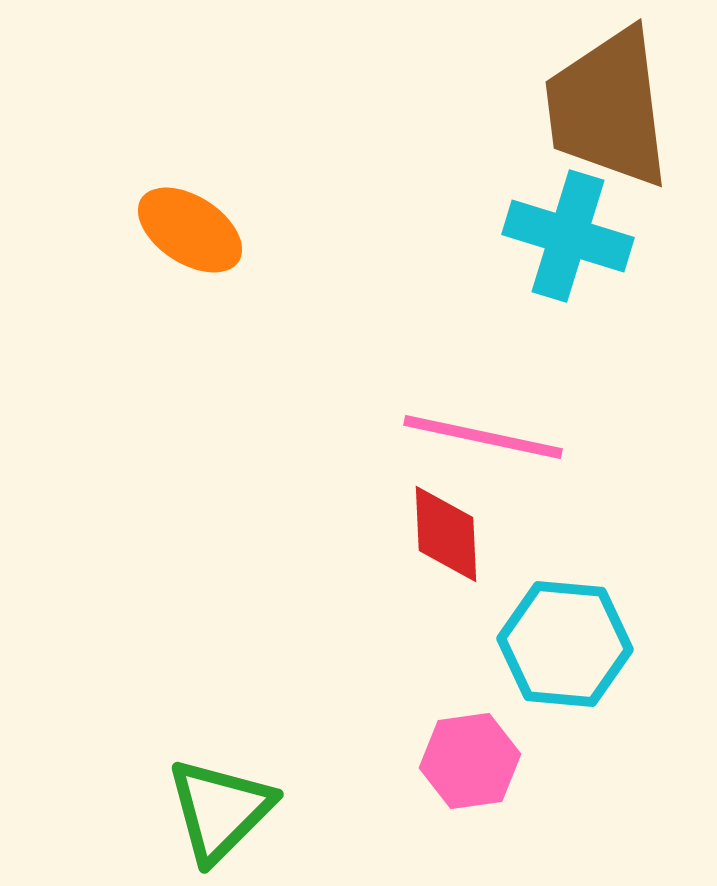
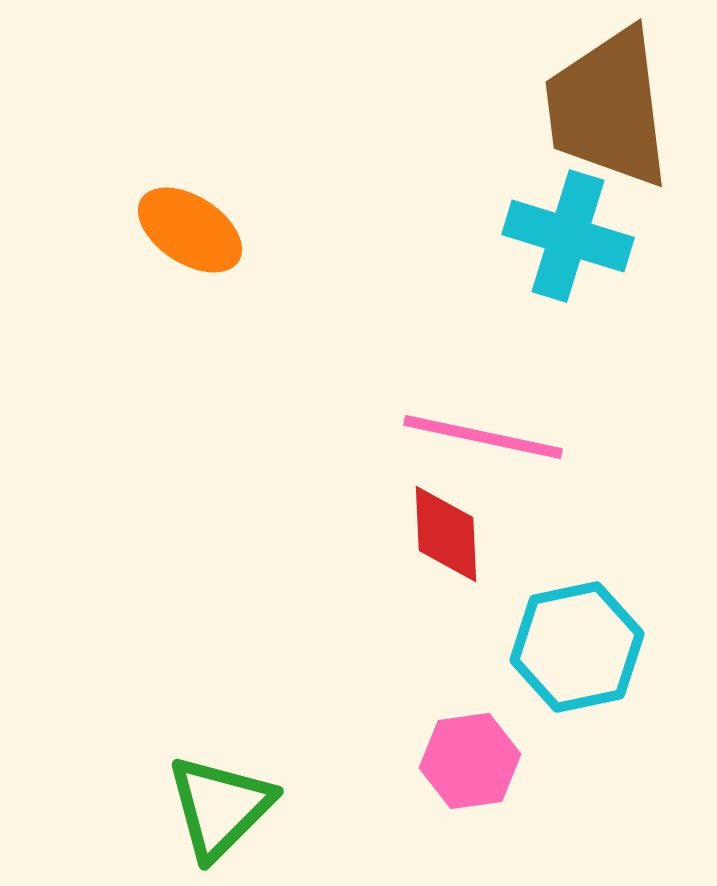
cyan hexagon: moved 12 px right, 3 px down; rotated 17 degrees counterclockwise
green triangle: moved 3 px up
